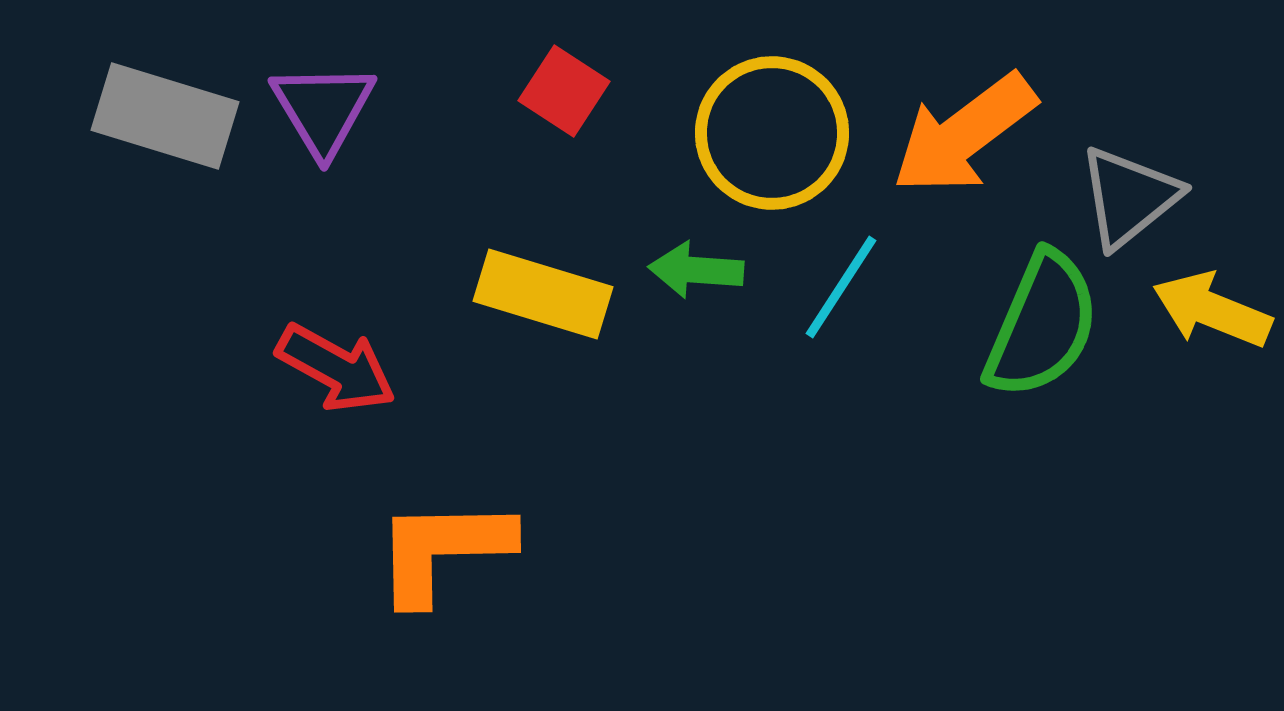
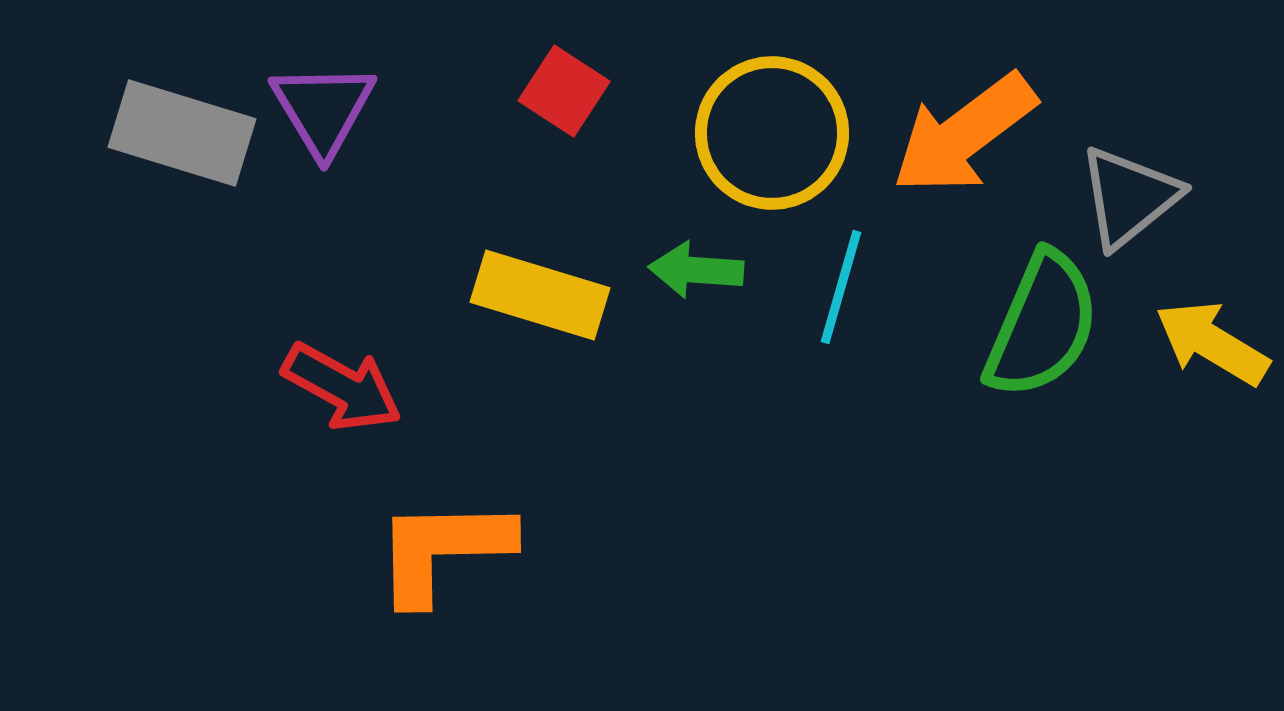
gray rectangle: moved 17 px right, 17 px down
cyan line: rotated 17 degrees counterclockwise
yellow rectangle: moved 3 px left, 1 px down
yellow arrow: moved 33 px down; rotated 9 degrees clockwise
red arrow: moved 6 px right, 19 px down
